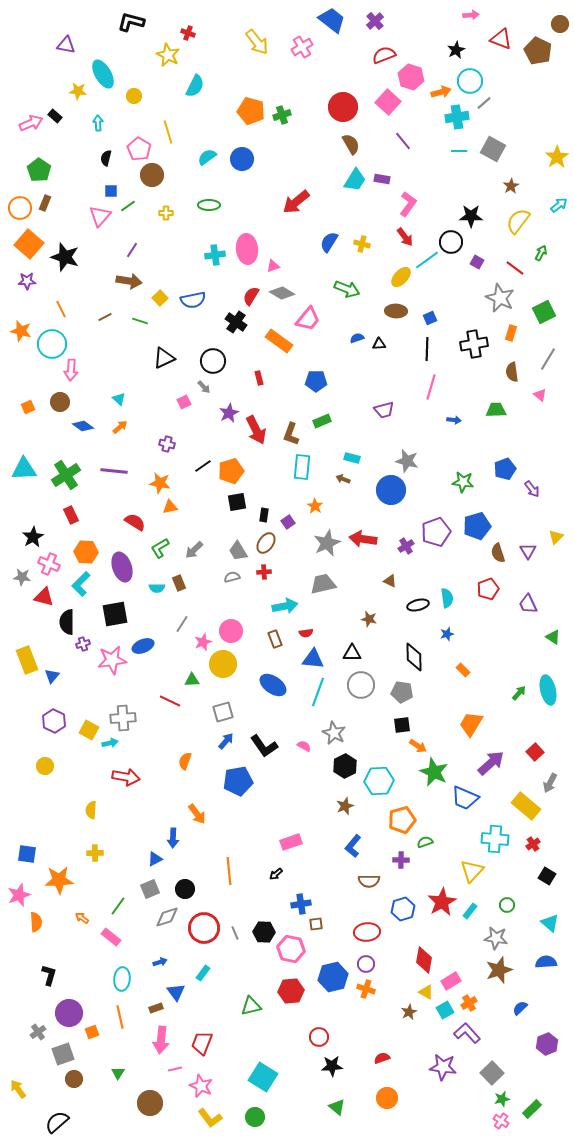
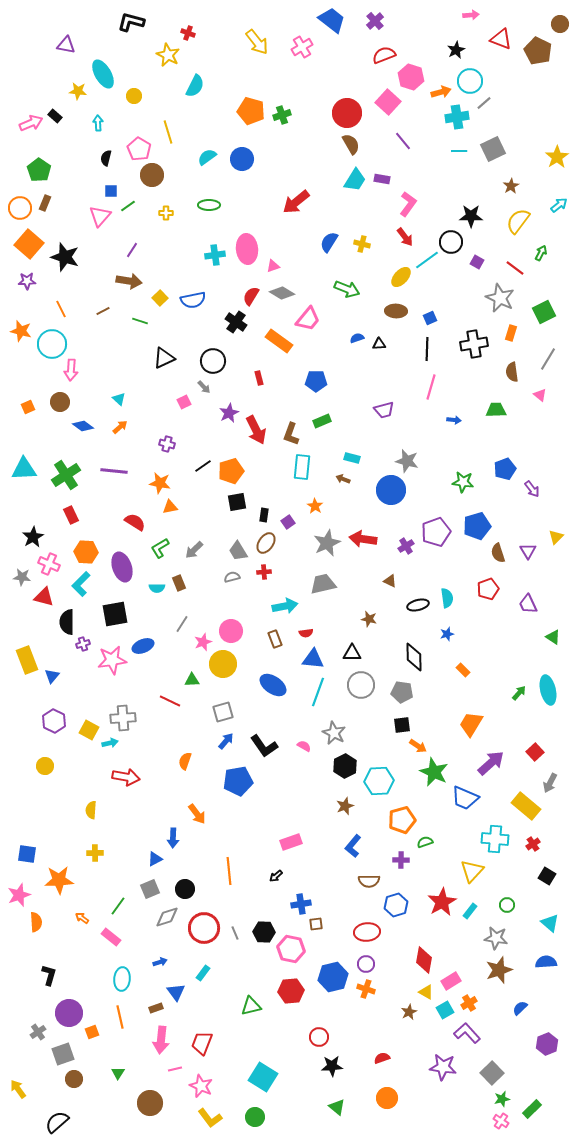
red circle at (343, 107): moved 4 px right, 6 px down
gray square at (493, 149): rotated 35 degrees clockwise
brown line at (105, 317): moved 2 px left, 6 px up
black arrow at (276, 874): moved 2 px down
blue hexagon at (403, 909): moved 7 px left, 4 px up
